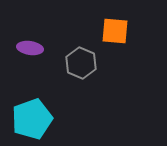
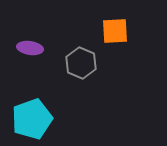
orange square: rotated 8 degrees counterclockwise
